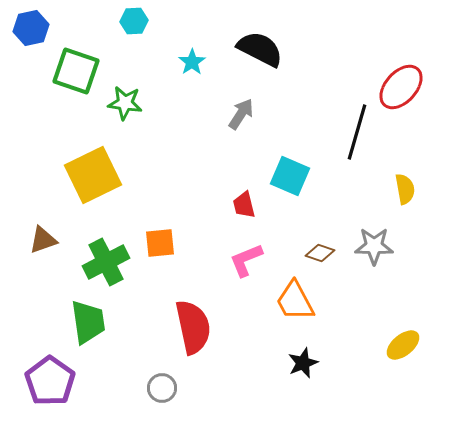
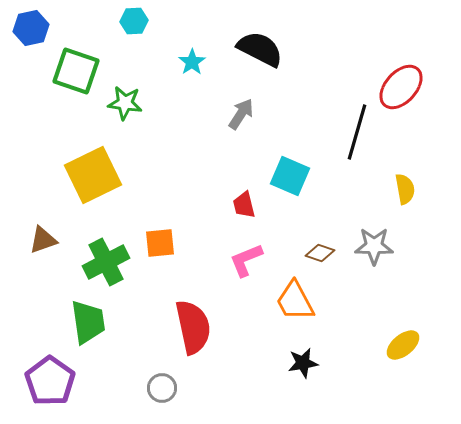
black star: rotated 12 degrees clockwise
